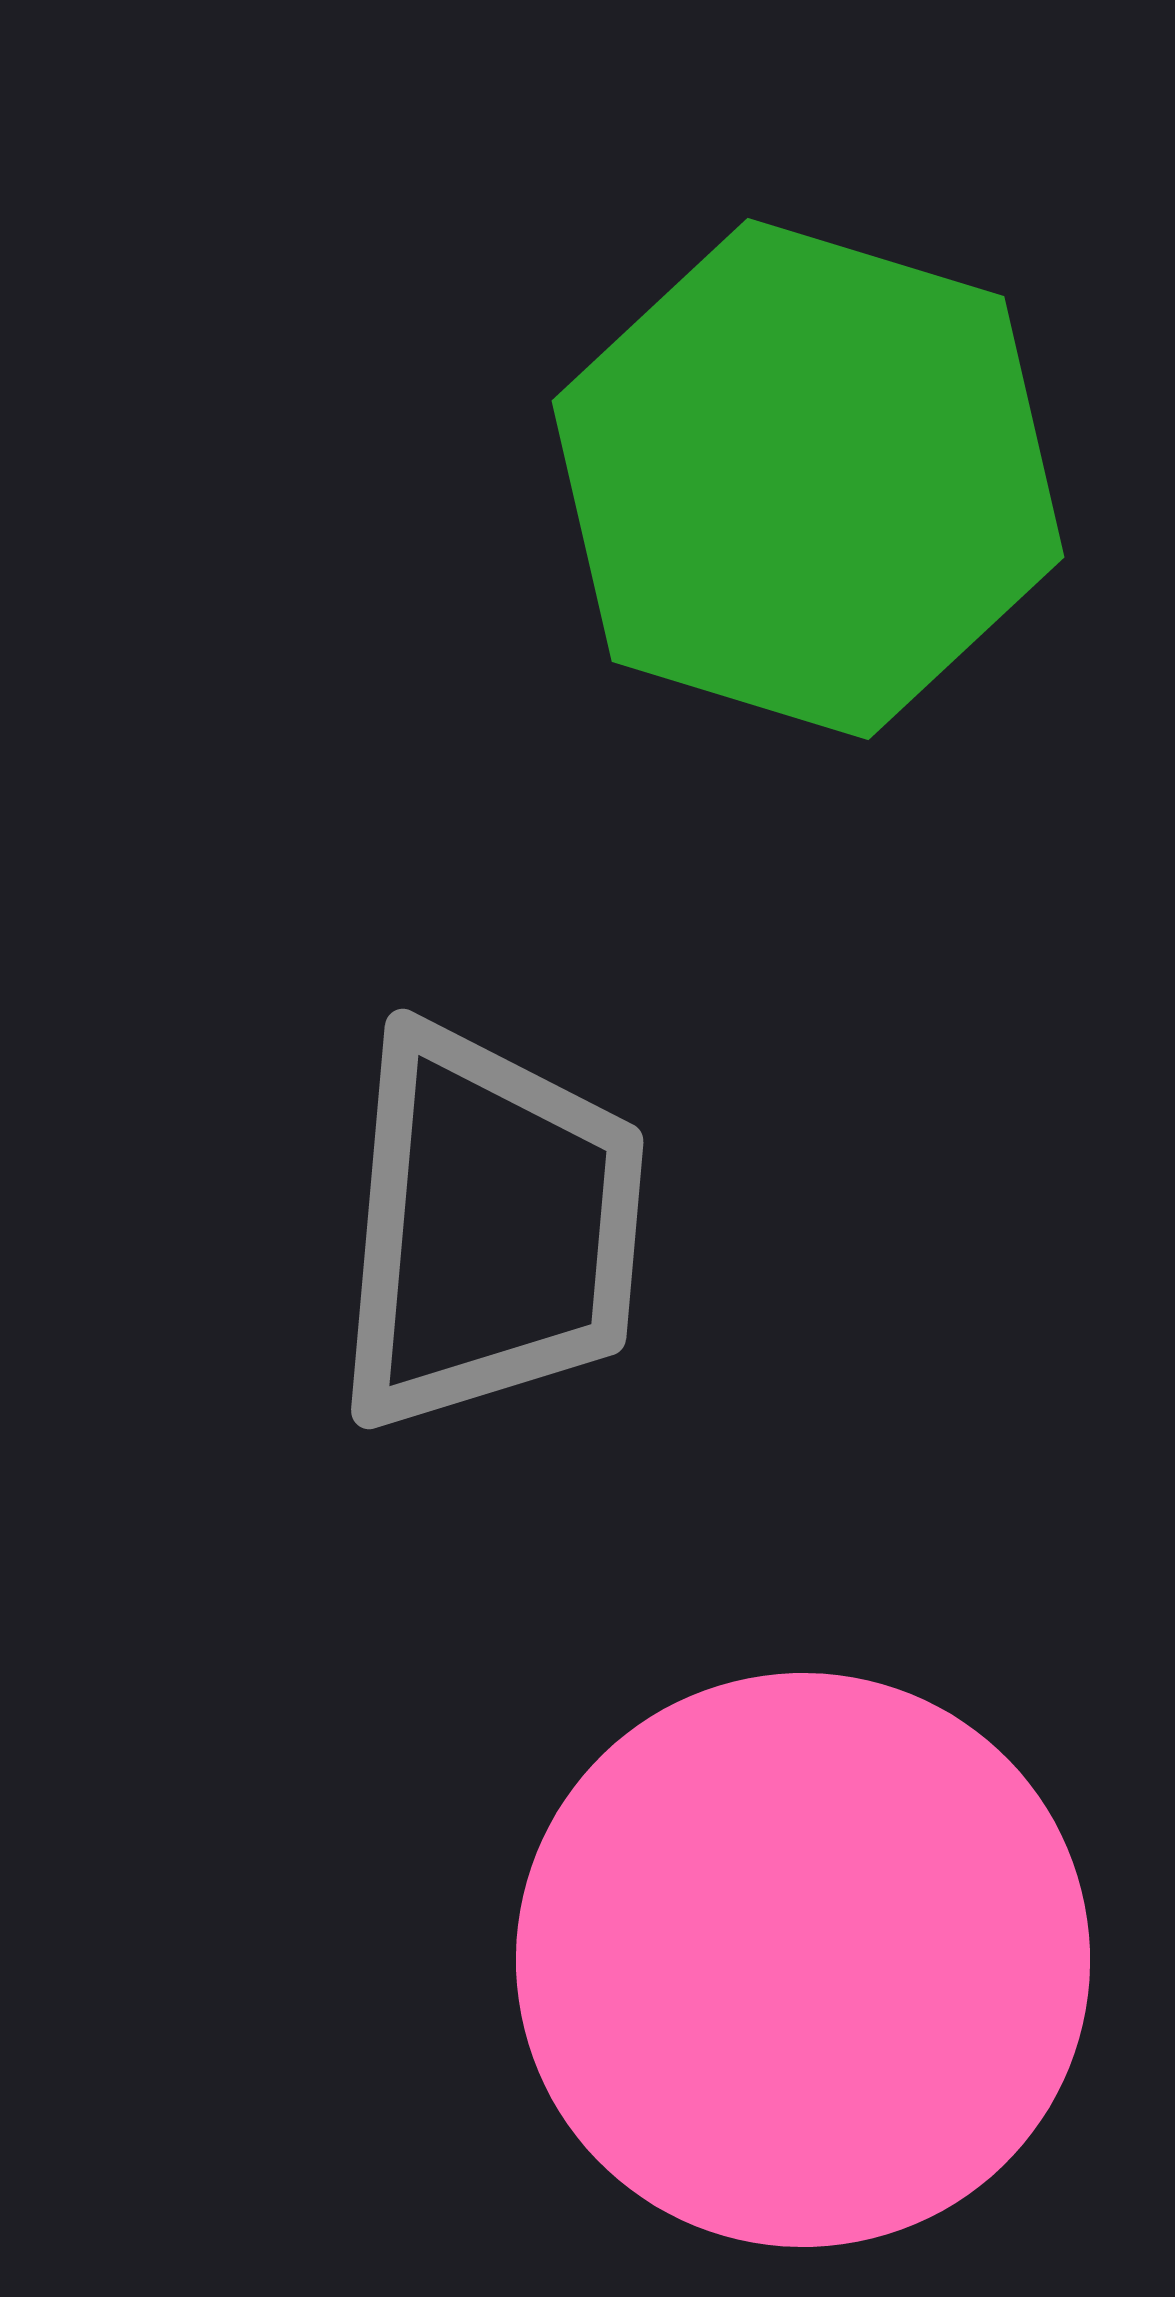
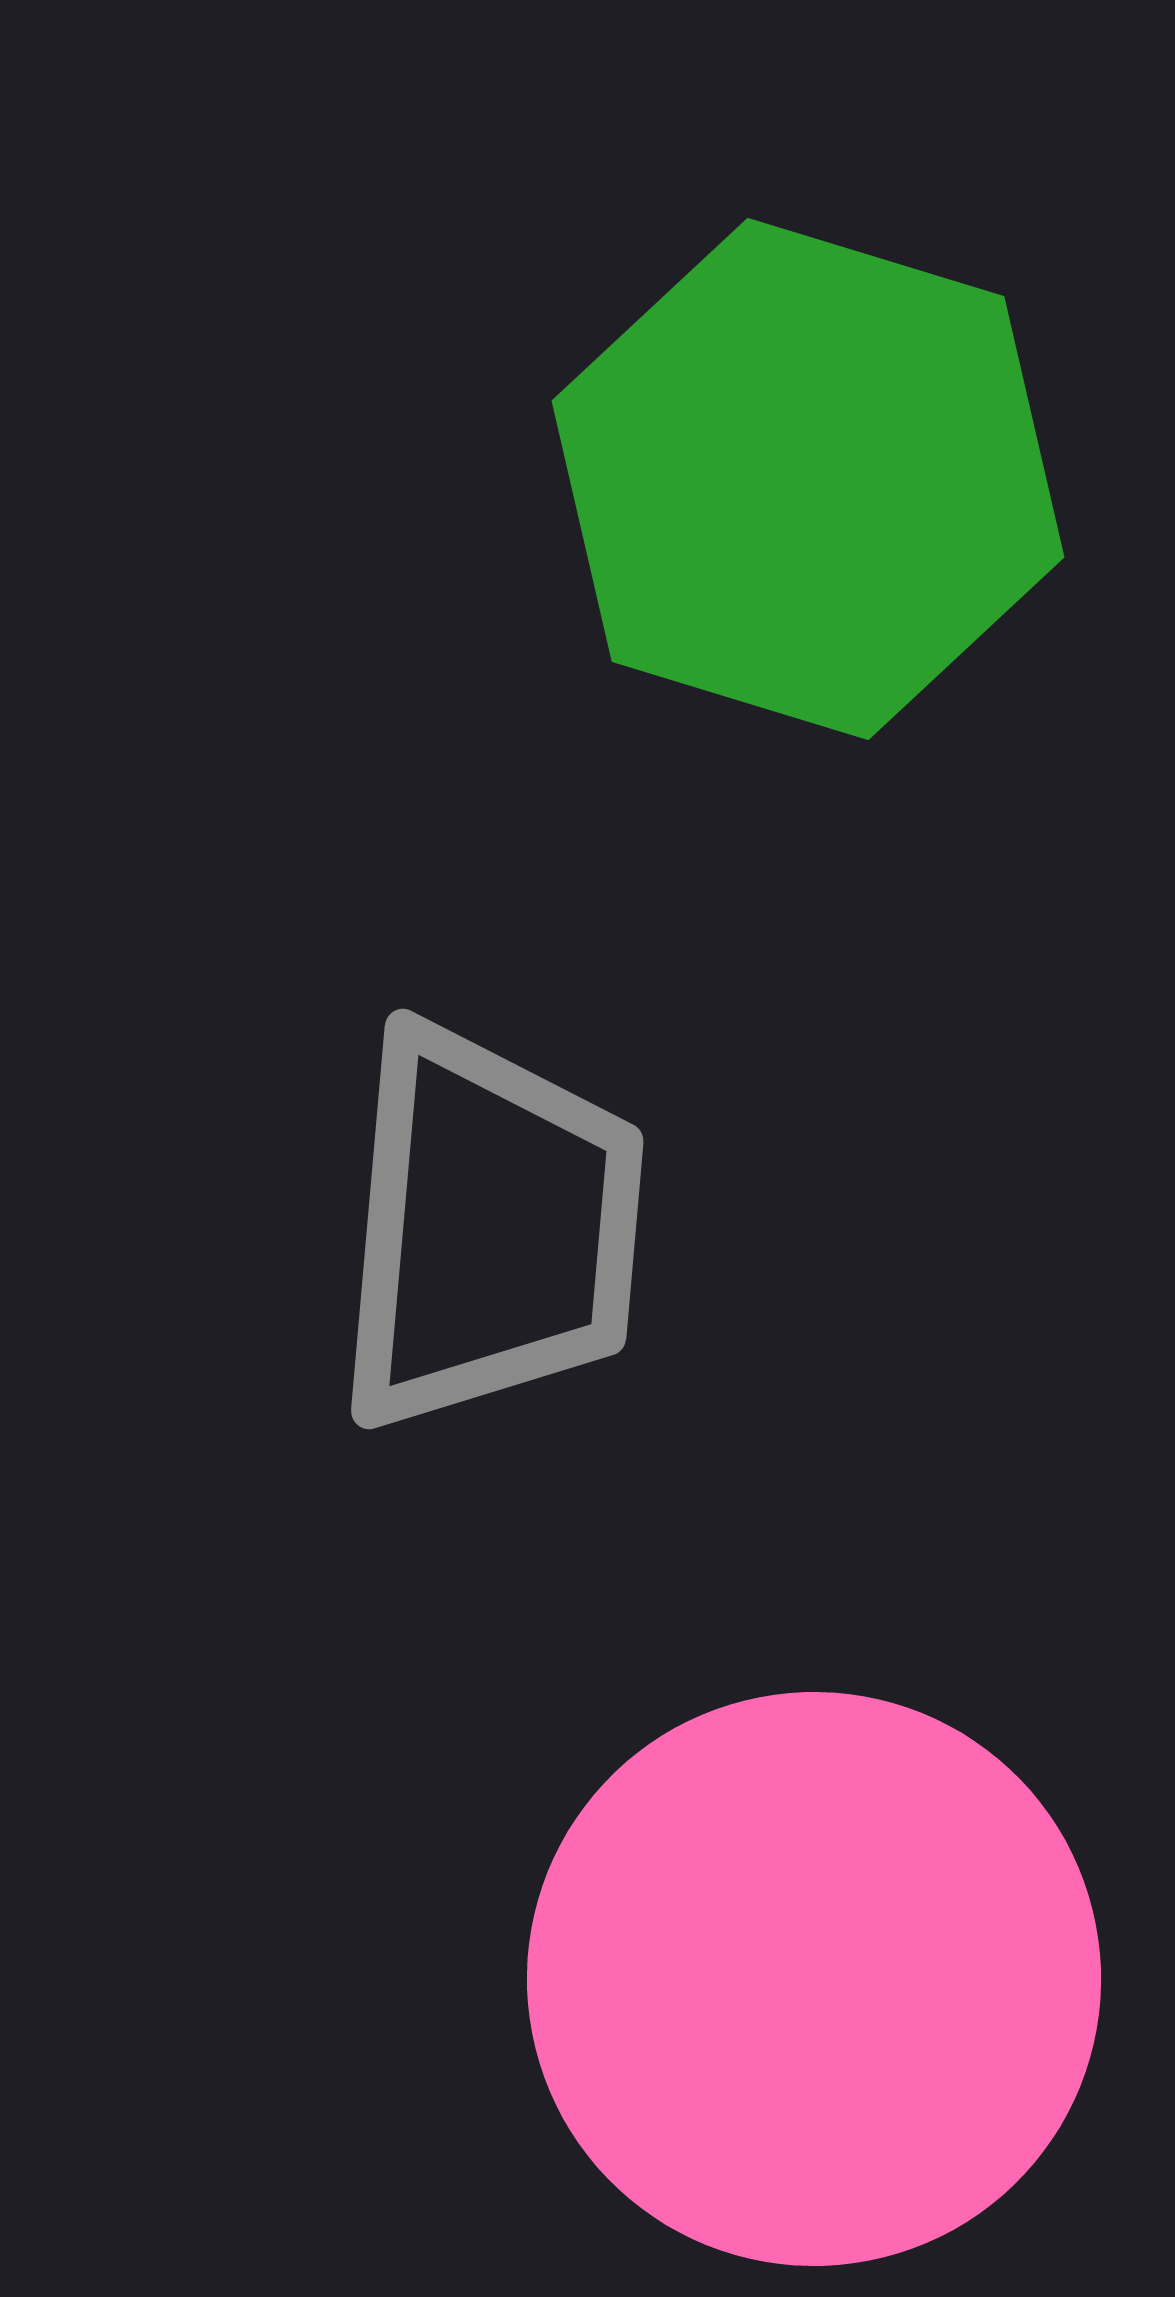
pink circle: moved 11 px right, 19 px down
